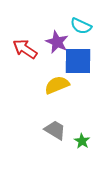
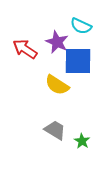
yellow semicircle: rotated 125 degrees counterclockwise
